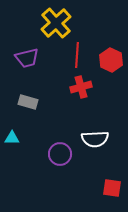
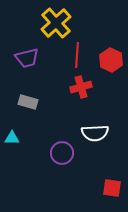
white semicircle: moved 6 px up
purple circle: moved 2 px right, 1 px up
